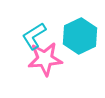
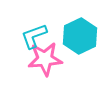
cyan L-shape: rotated 12 degrees clockwise
